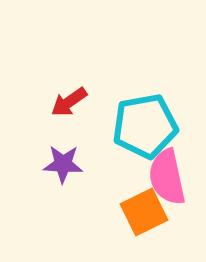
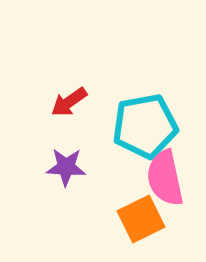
purple star: moved 3 px right, 3 px down
pink semicircle: moved 2 px left, 1 px down
orange square: moved 3 px left, 7 px down
